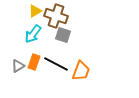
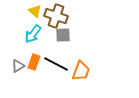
yellow triangle: rotated 48 degrees counterclockwise
gray square: rotated 21 degrees counterclockwise
